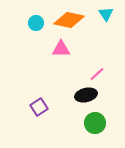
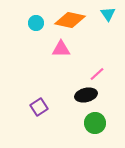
cyan triangle: moved 2 px right
orange diamond: moved 1 px right
